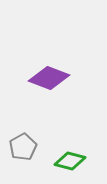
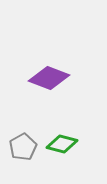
green diamond: moved 8 px left, 17 px up
